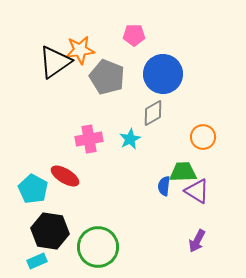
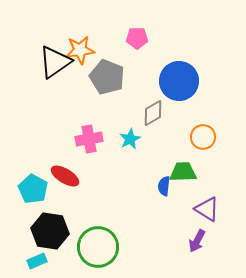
pink pentagon: moved 3 px right, 3 px down
blue circle: moved 16 px right, 7 px down
purple triangle: moved 10 px right, 18 px down
